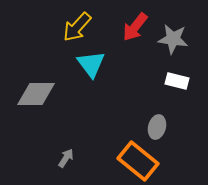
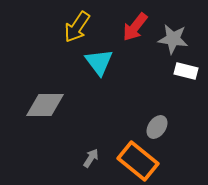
yellow arrow: rotated 8 degrees counterclockwise
cyan triangle: moved 8 px right, 2 px up
white rectangle: moved 9 px right, 10 px up
gray diamond: moved 9 px right, 11 px down
gray ellipse: rotated 20 degrees clockwise
gray arrow: moved 25 px right
